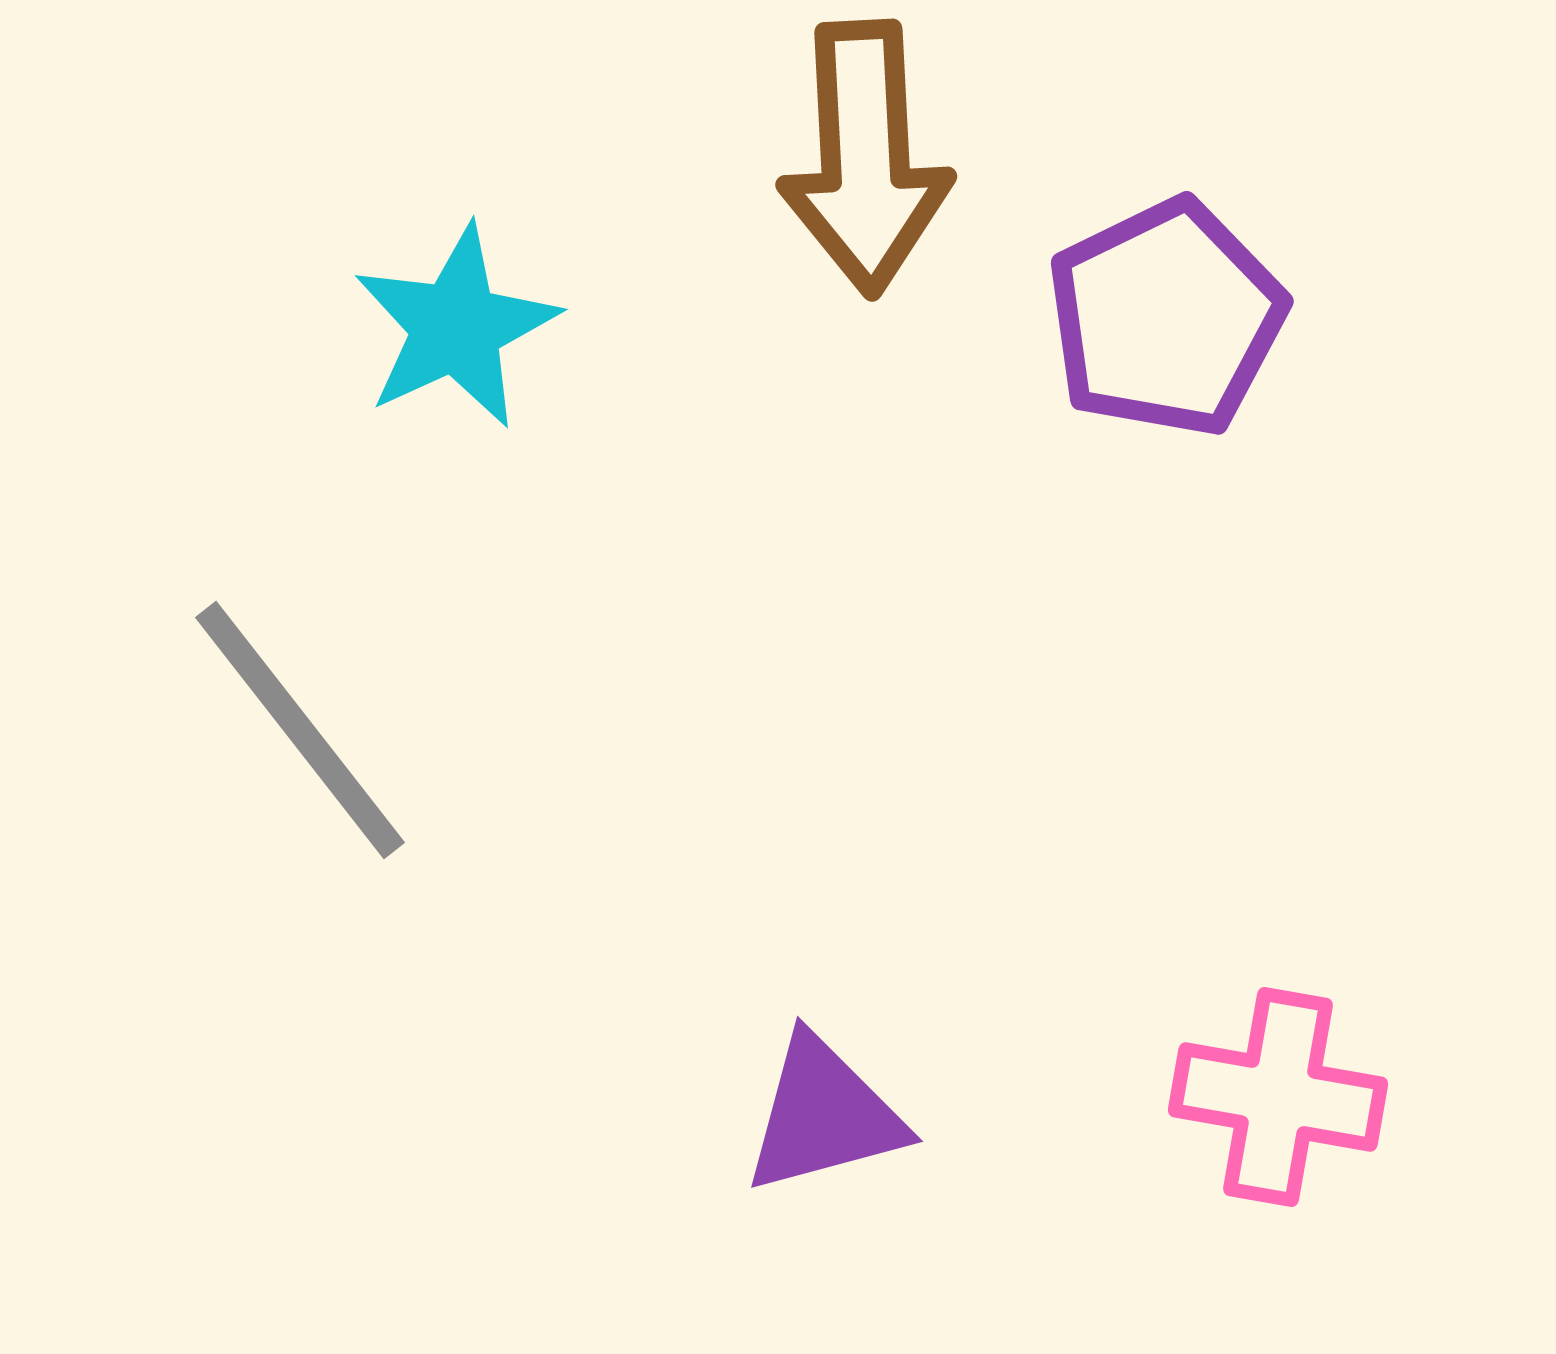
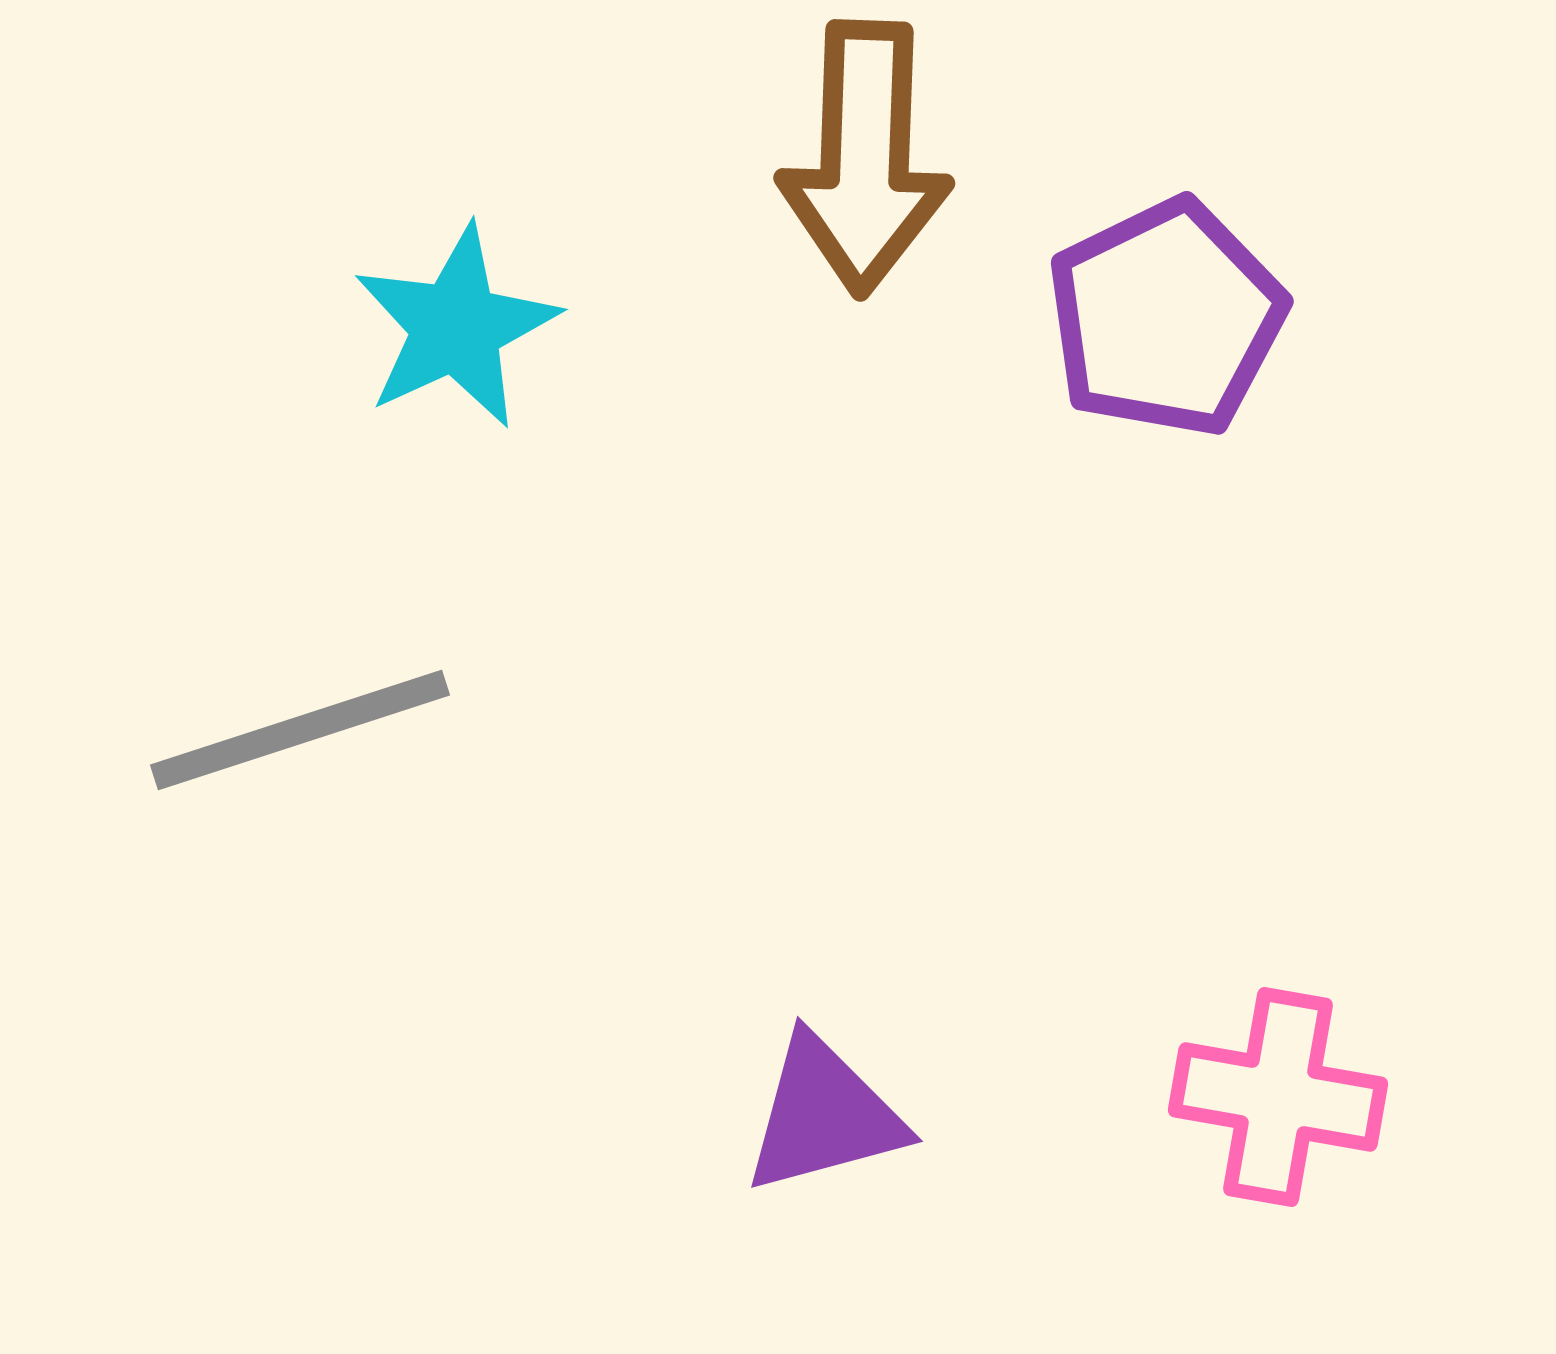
brown arrow: rotated 5 degrees clockwise
gray line: rotated 70 degrees counterclockwise
